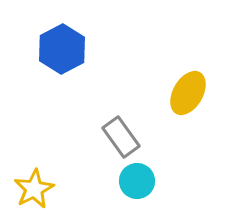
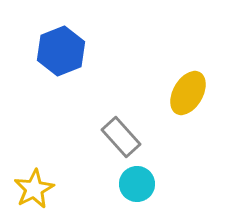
blue hexagon: moved 1 px left, 2 px down; rotated 6 degrees clockwise
gray rectangle: rotated 6 degrees counterclockwise
cyan circle: moved 3 px down
